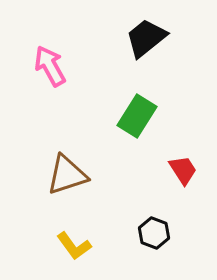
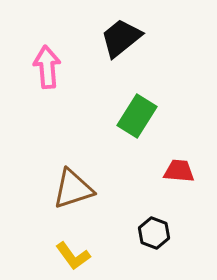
black trapezoid: moved 25 px left
pink arrow: moved 3 px left, 1 px down; rotated 24 degrees clockwise
red trapezoid: moved 4 px left, 1 px down; rotated 52 degrees counterclockwise
brown triangle: moved 6 px right, 14 px down
yellow L-shape: moved 1 px left, 10 px down
